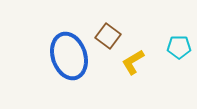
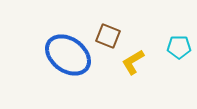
brown square: rotated 15 degrees counterclockwise
blue ellipse: moved 1 px left, 1 px up; rotated 36 degrees counterclockwise
